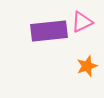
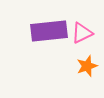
pink triangle: moved 11 px down
